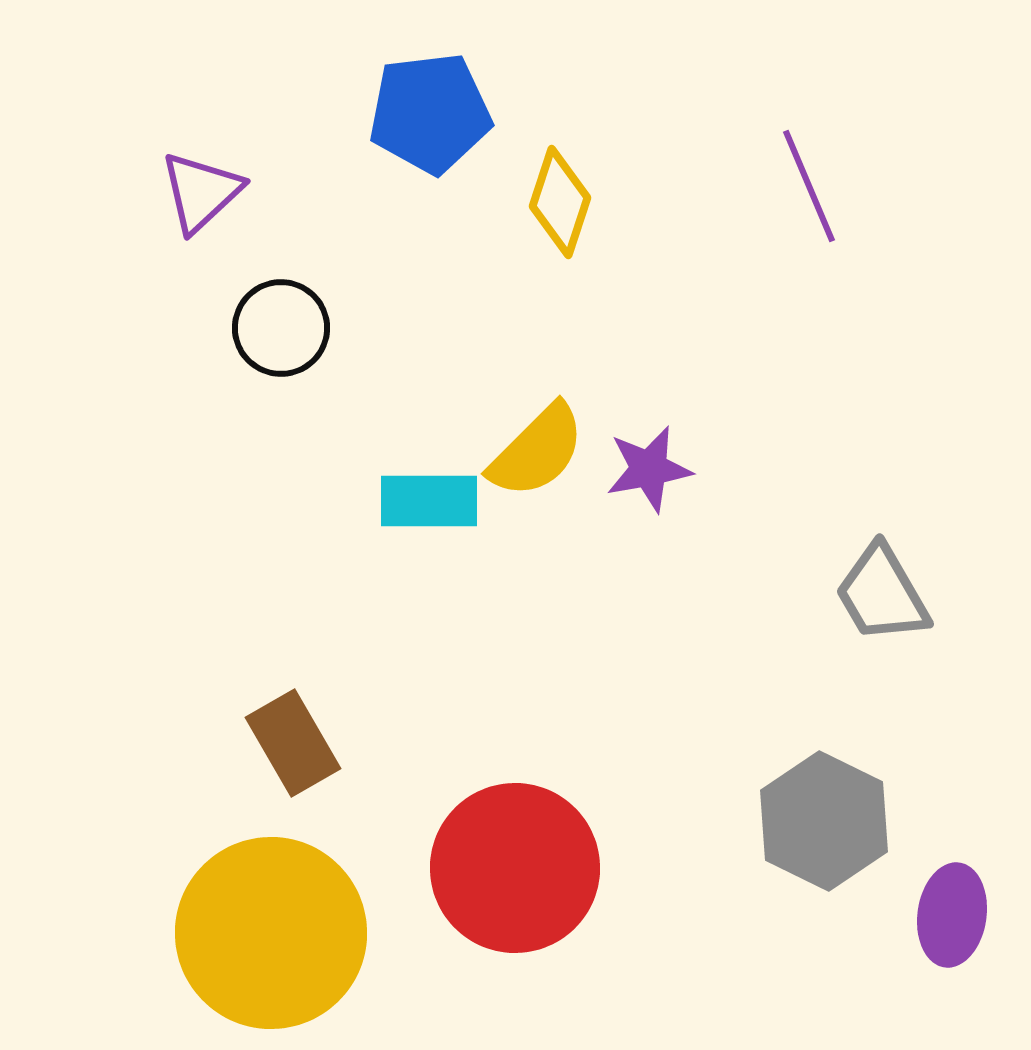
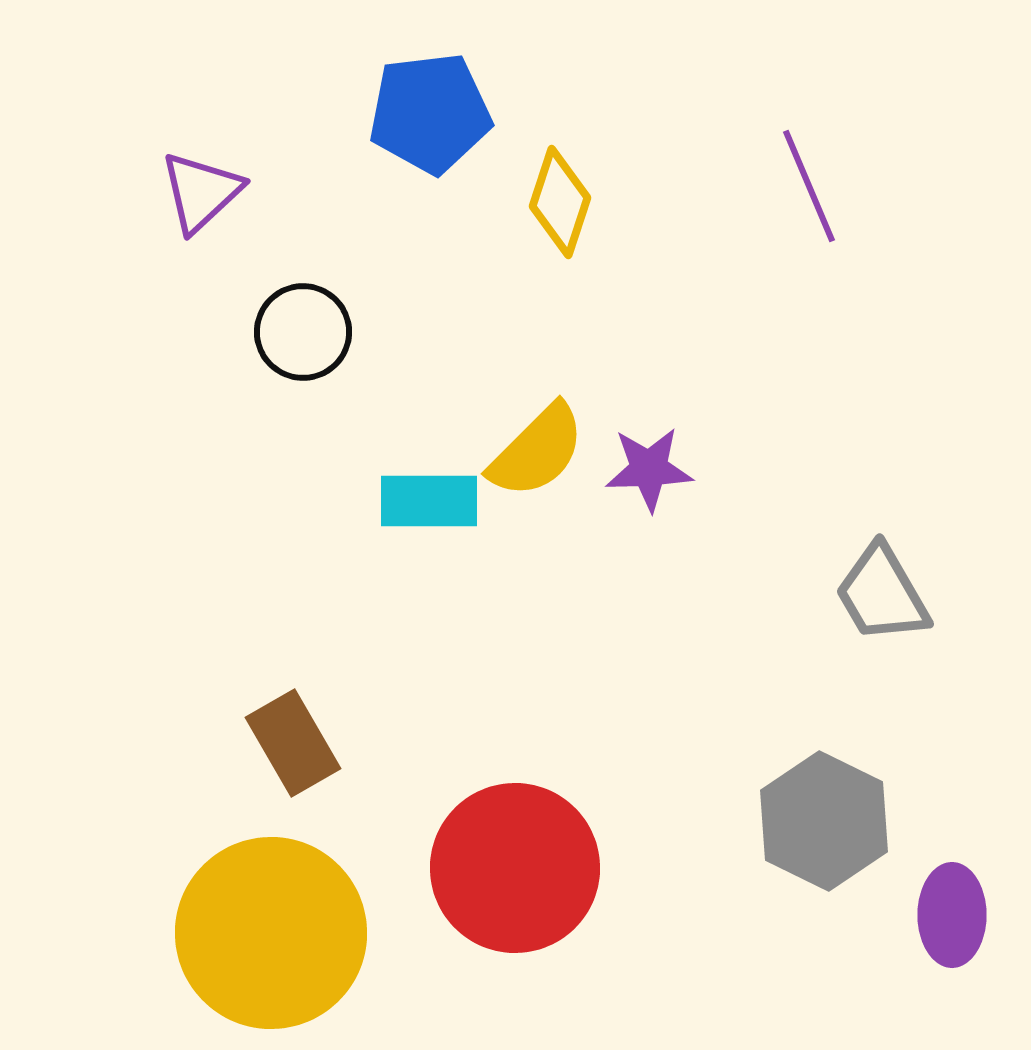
black circle: moved 22 px right, 4 px down
purple star: rotated 8 degrees clockwise
purple ellipse: rotated 8 degrees counterclockwise
